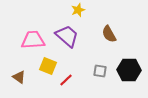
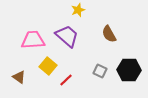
yellow square: rotated 18 degrees clockwise
gray square: rotated 16 degrees clockwise
